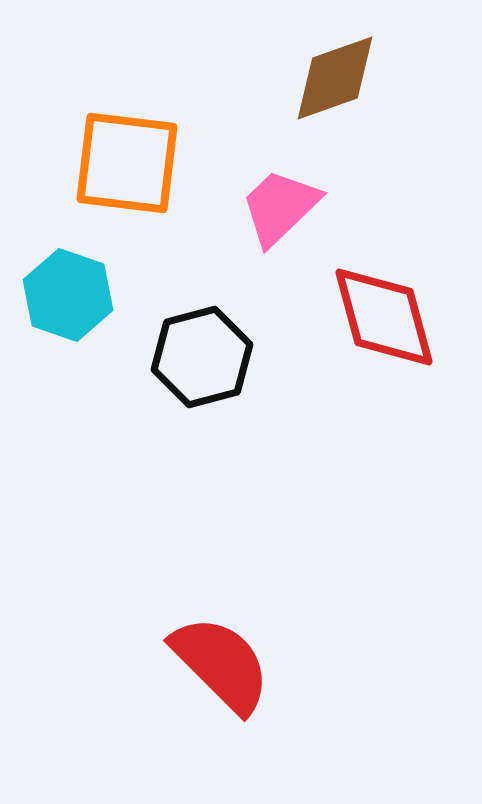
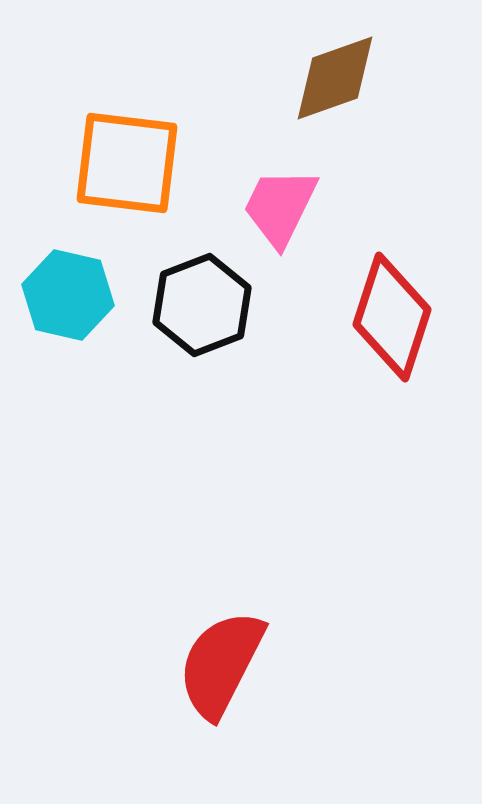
pink trapezoid: rotated 20 degrees counterclockwise
cyan hexagon: rotated 6 degrees counterclockwise
red diamond: moved 8 px right; rotated 33 degrees clockwise
black hexagon: moved 52 px up; rotated 6 degrees counterclockwise
red semicircle: rotated 108 degrees counterclockwise
